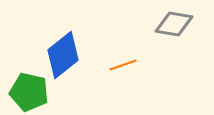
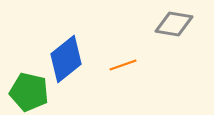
blue diamond: moved 3 px right, 4 px down
